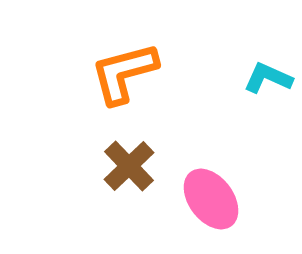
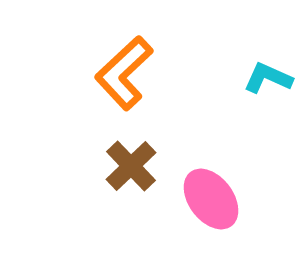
orange L-shape: rotated 28 degrees counterclockwise
brown cross: moved 2 px right
